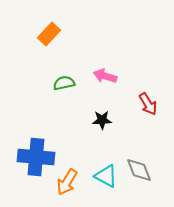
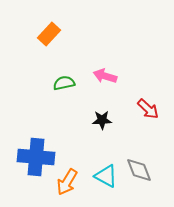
red arrow: moved 5 px down; rotated 15 degrees counterclockwise
